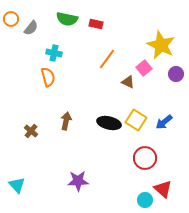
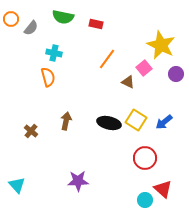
green semicircle: moved 4 px left, 2 px up
